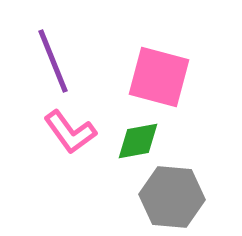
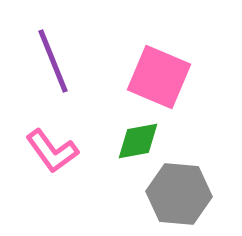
pink square: rotated 8 degrees clockwise
pink L-shape: moved 18 px left, 19 px down
gray hexagon: moved 7 px right, 3 px up
